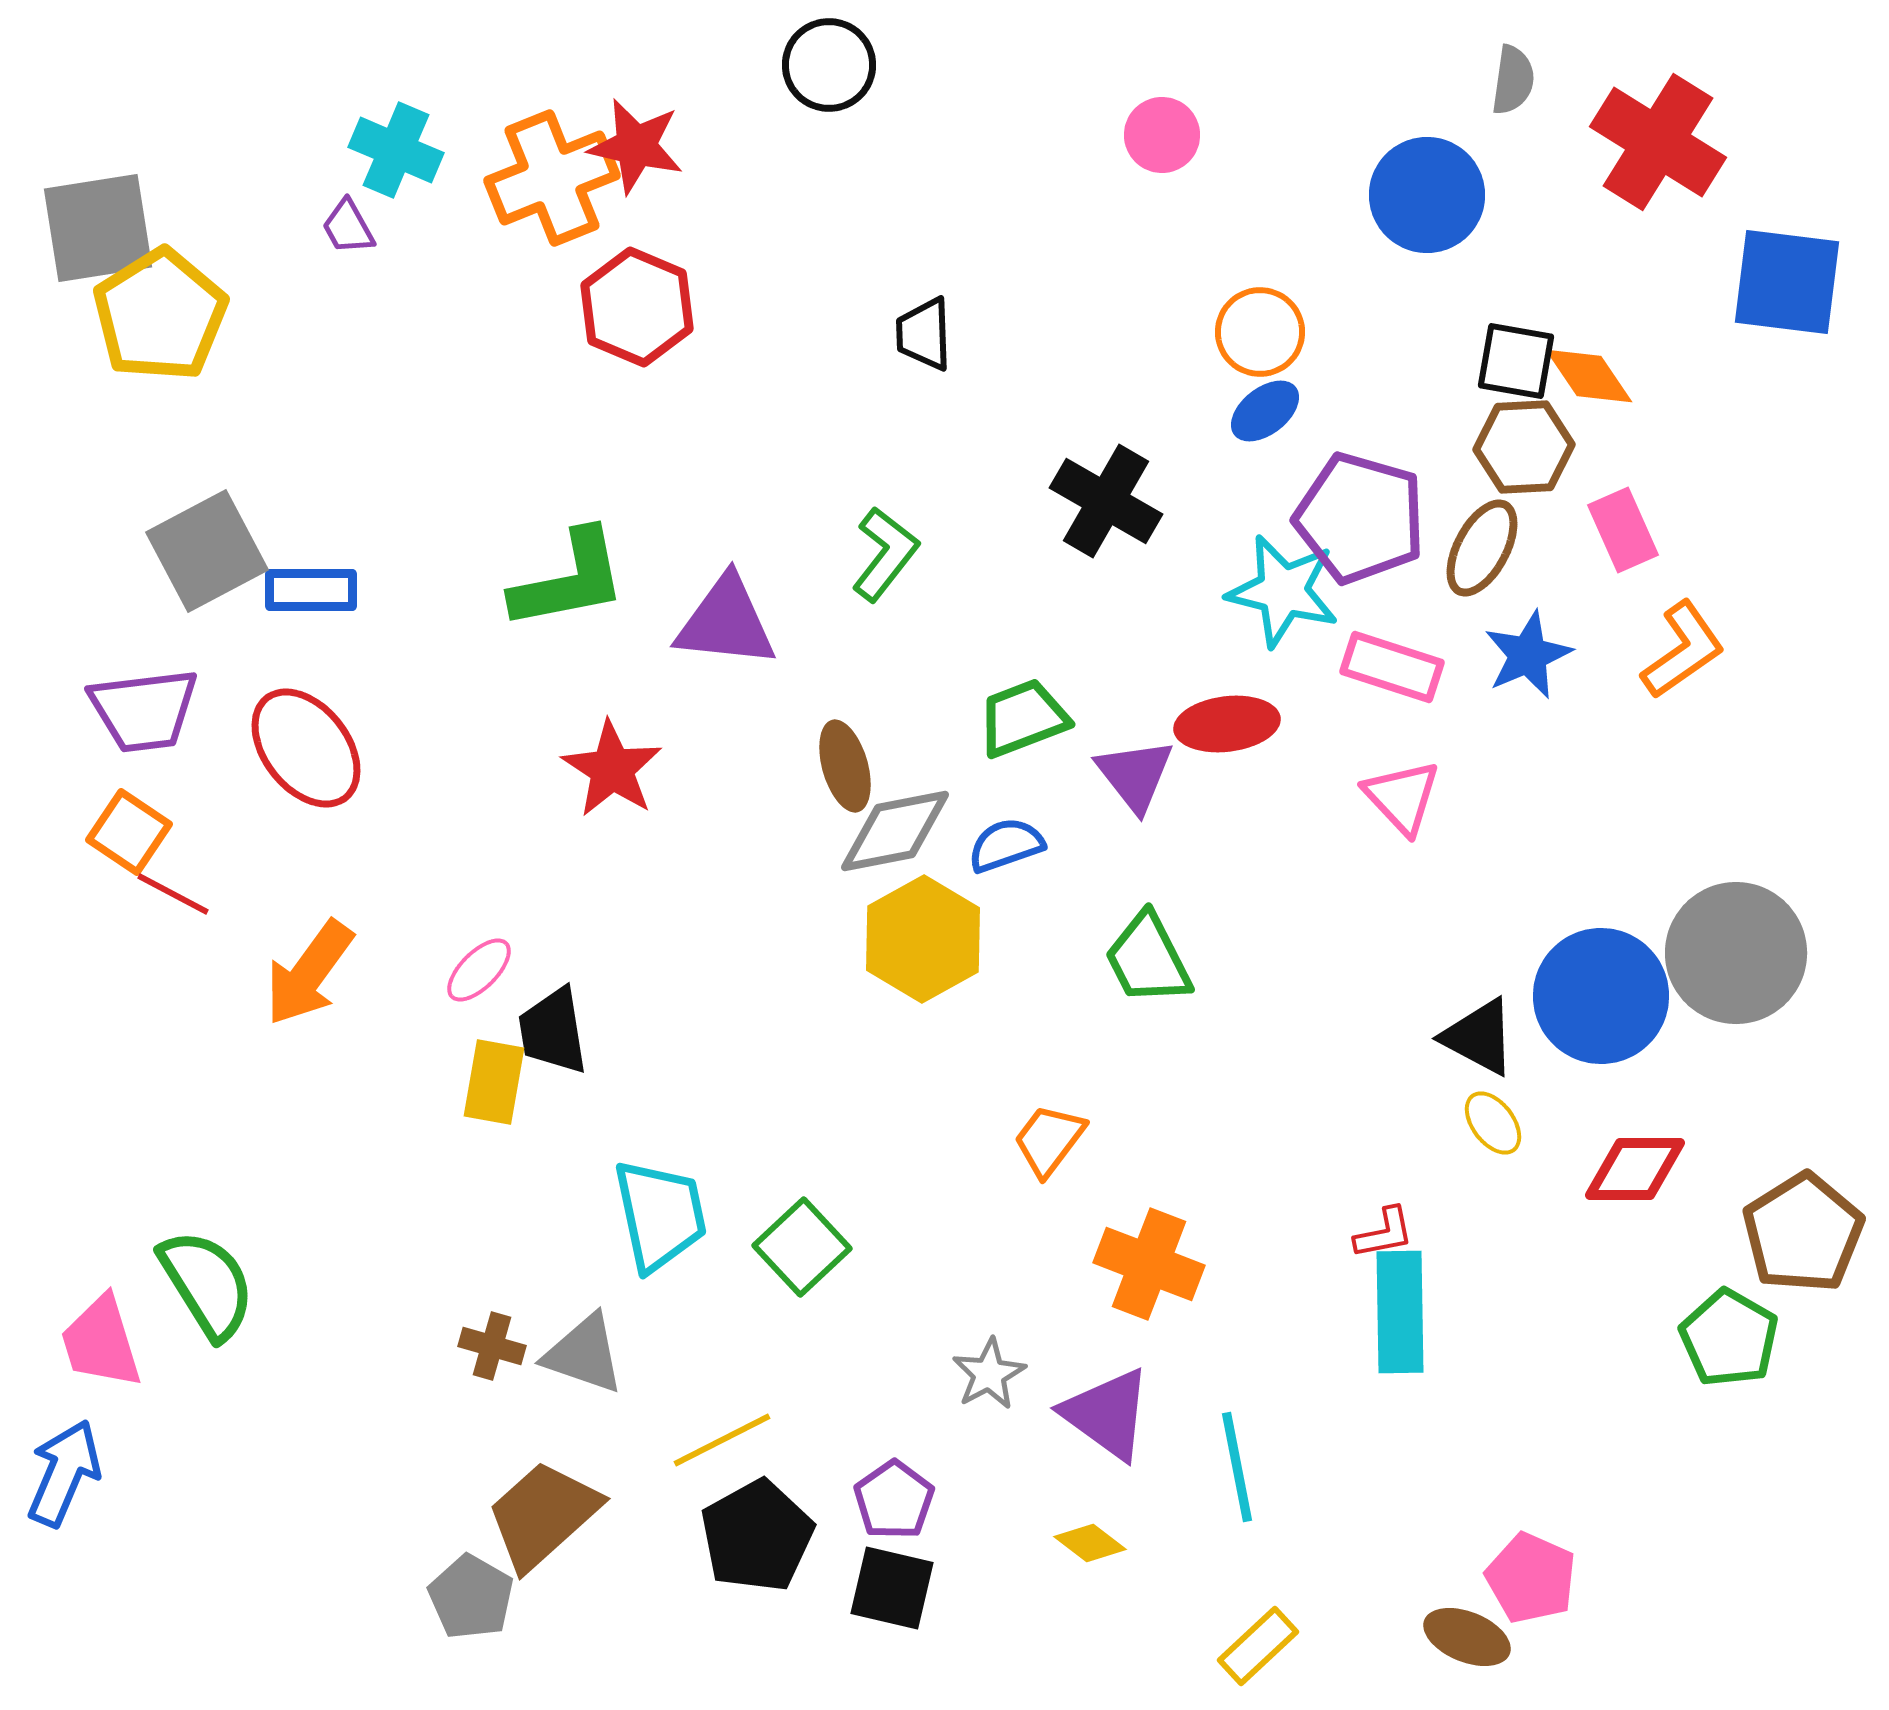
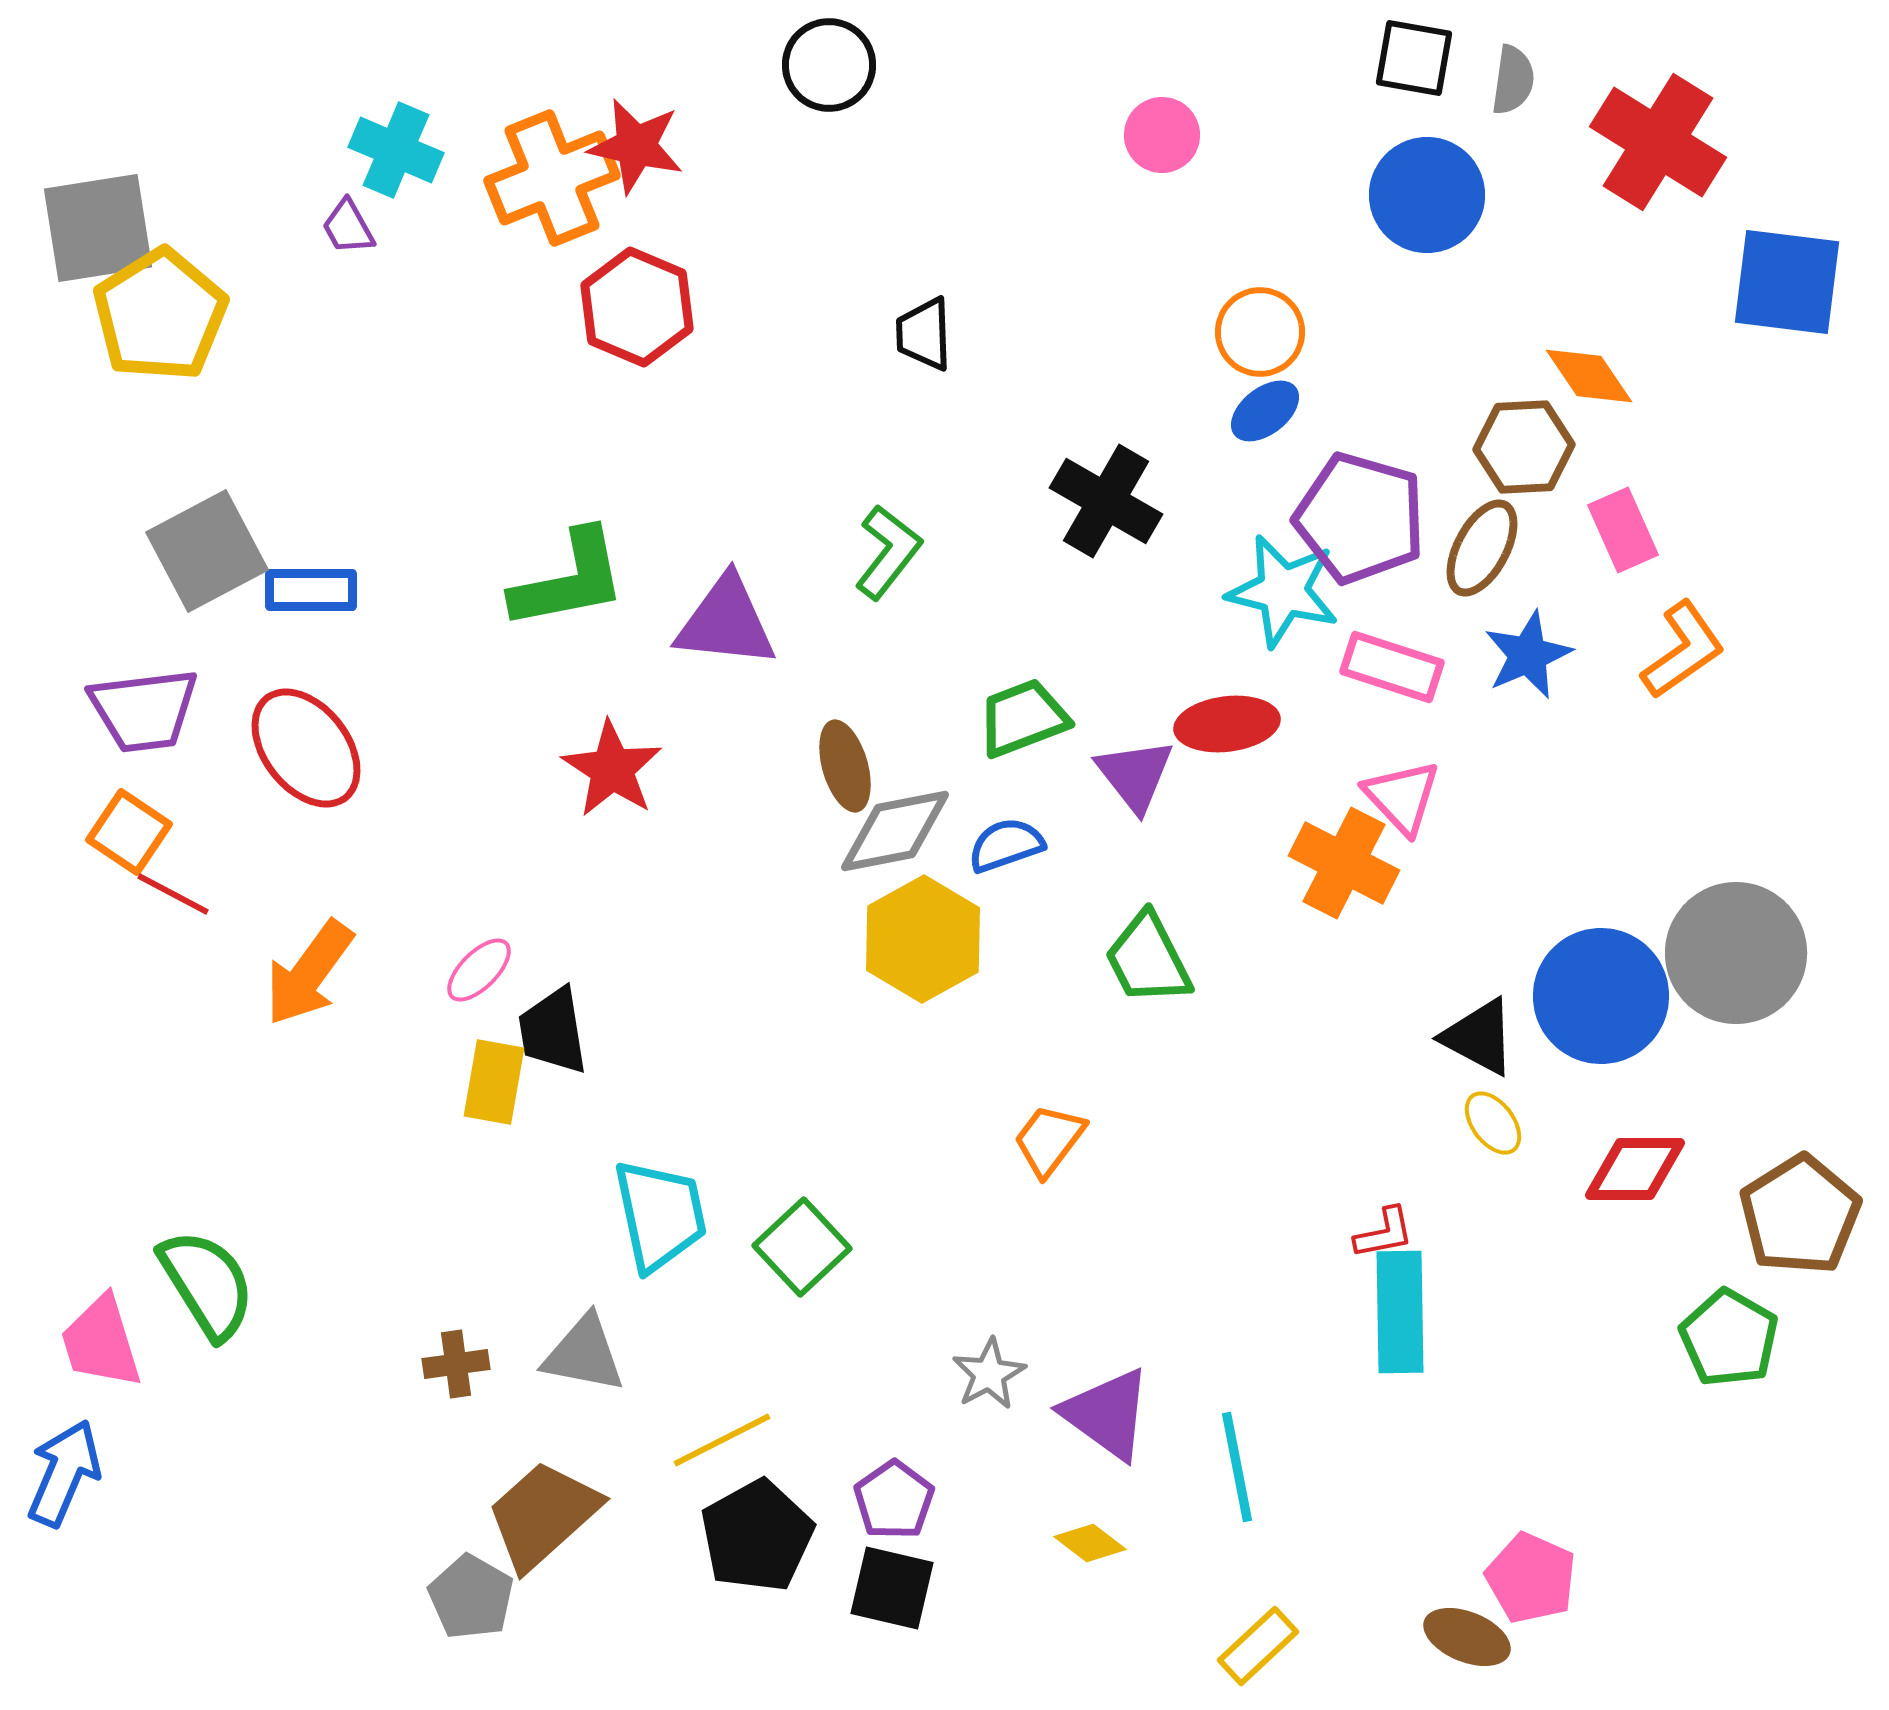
black square at (1516, 361): moved 102 px left, 303 px up
green L-shape at (885, 554): moved 3 px right, 2 px up
brown pentagon at (1803, 1233): moved 3 px left, 18 px up
orange cross at (1149, 1264): moved 195 px right, 401 px up; rotated 6 degrees clockwise
brown cross at (492, 1346): moved 36 px left, 18 px down; rotated 24 degrees counterclockwise
gray triangle at (584, 1354): rotated 8 degrees counterclockwise
